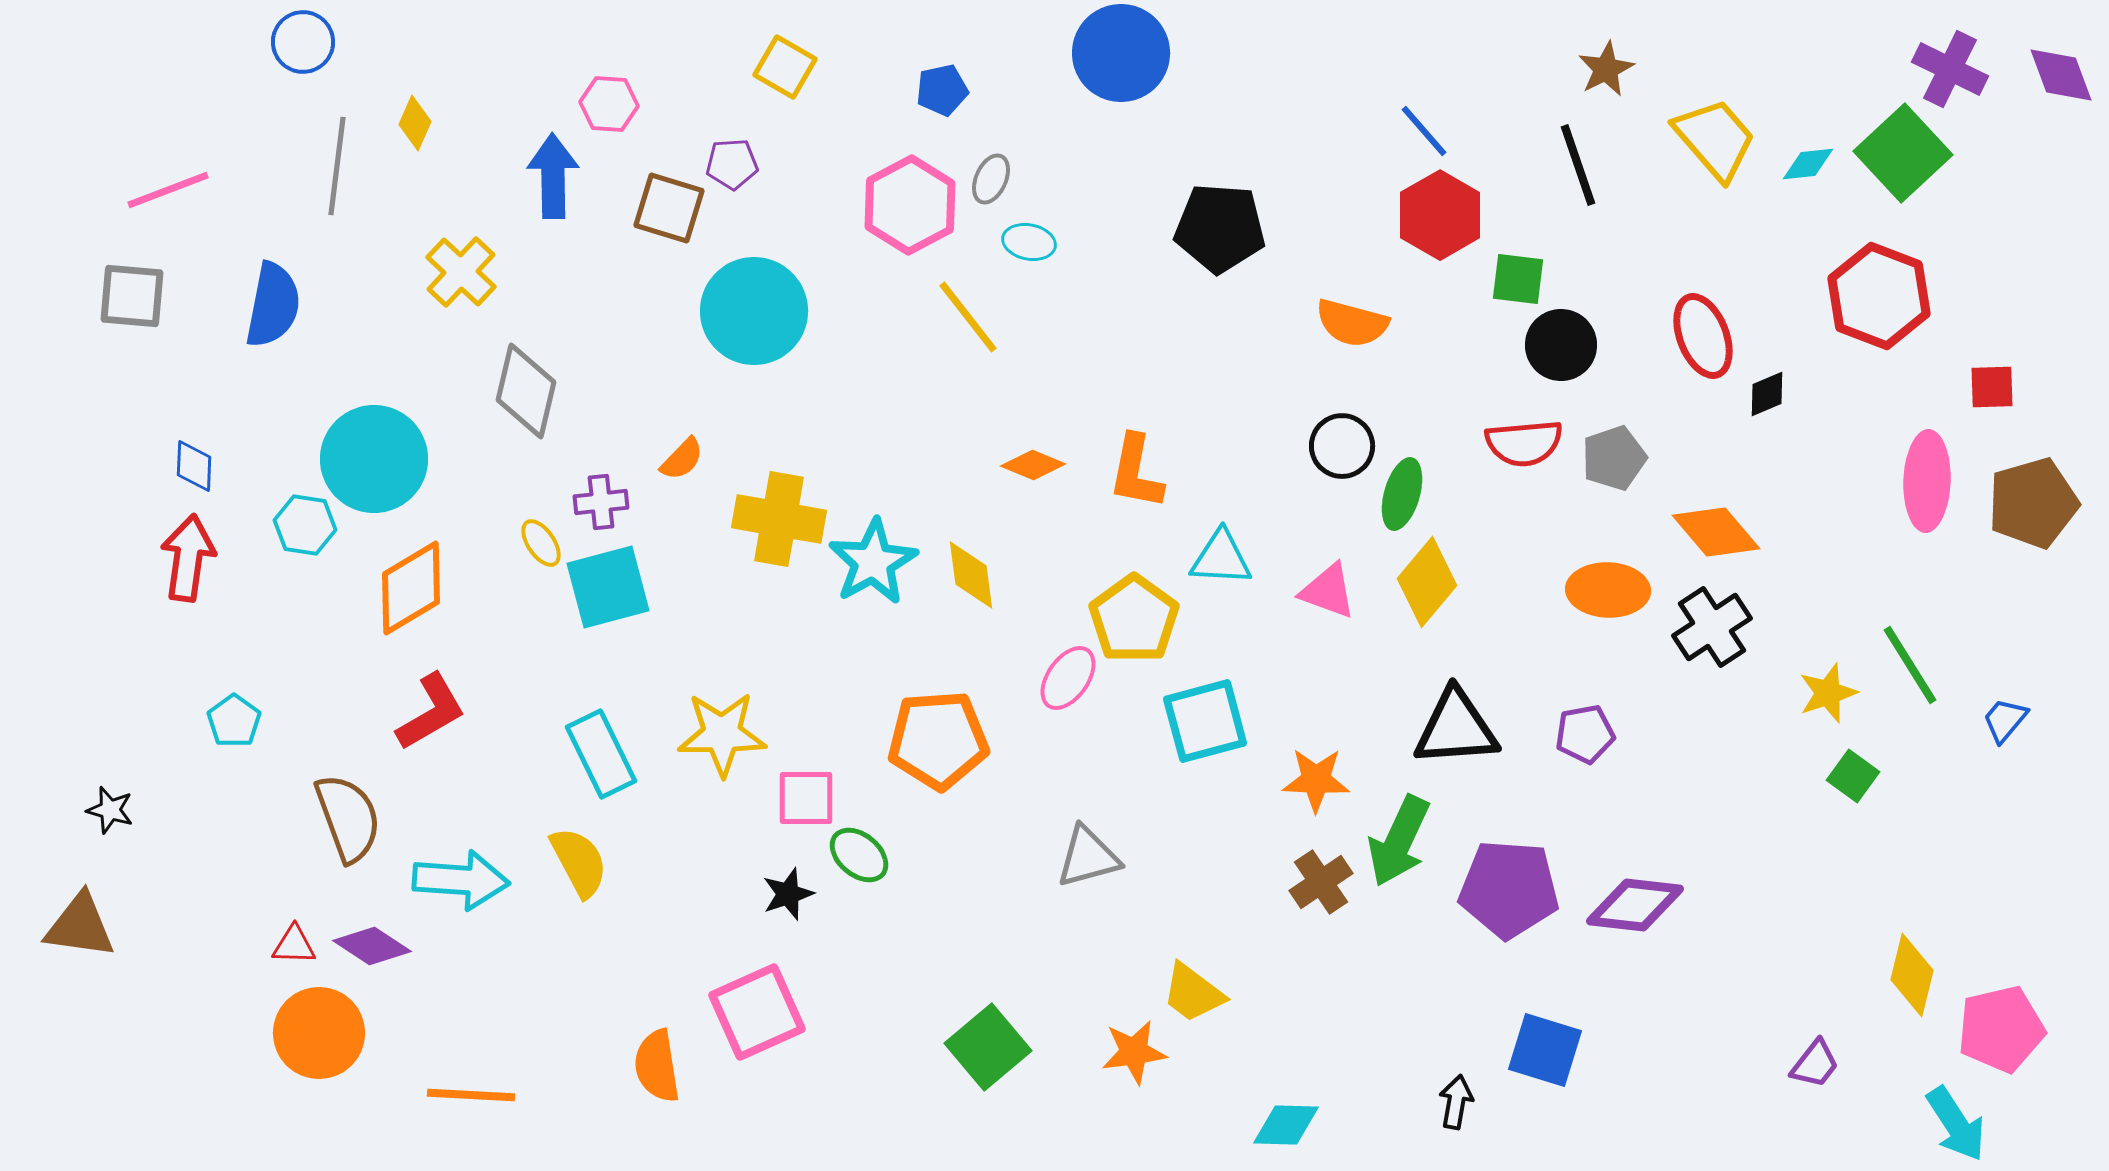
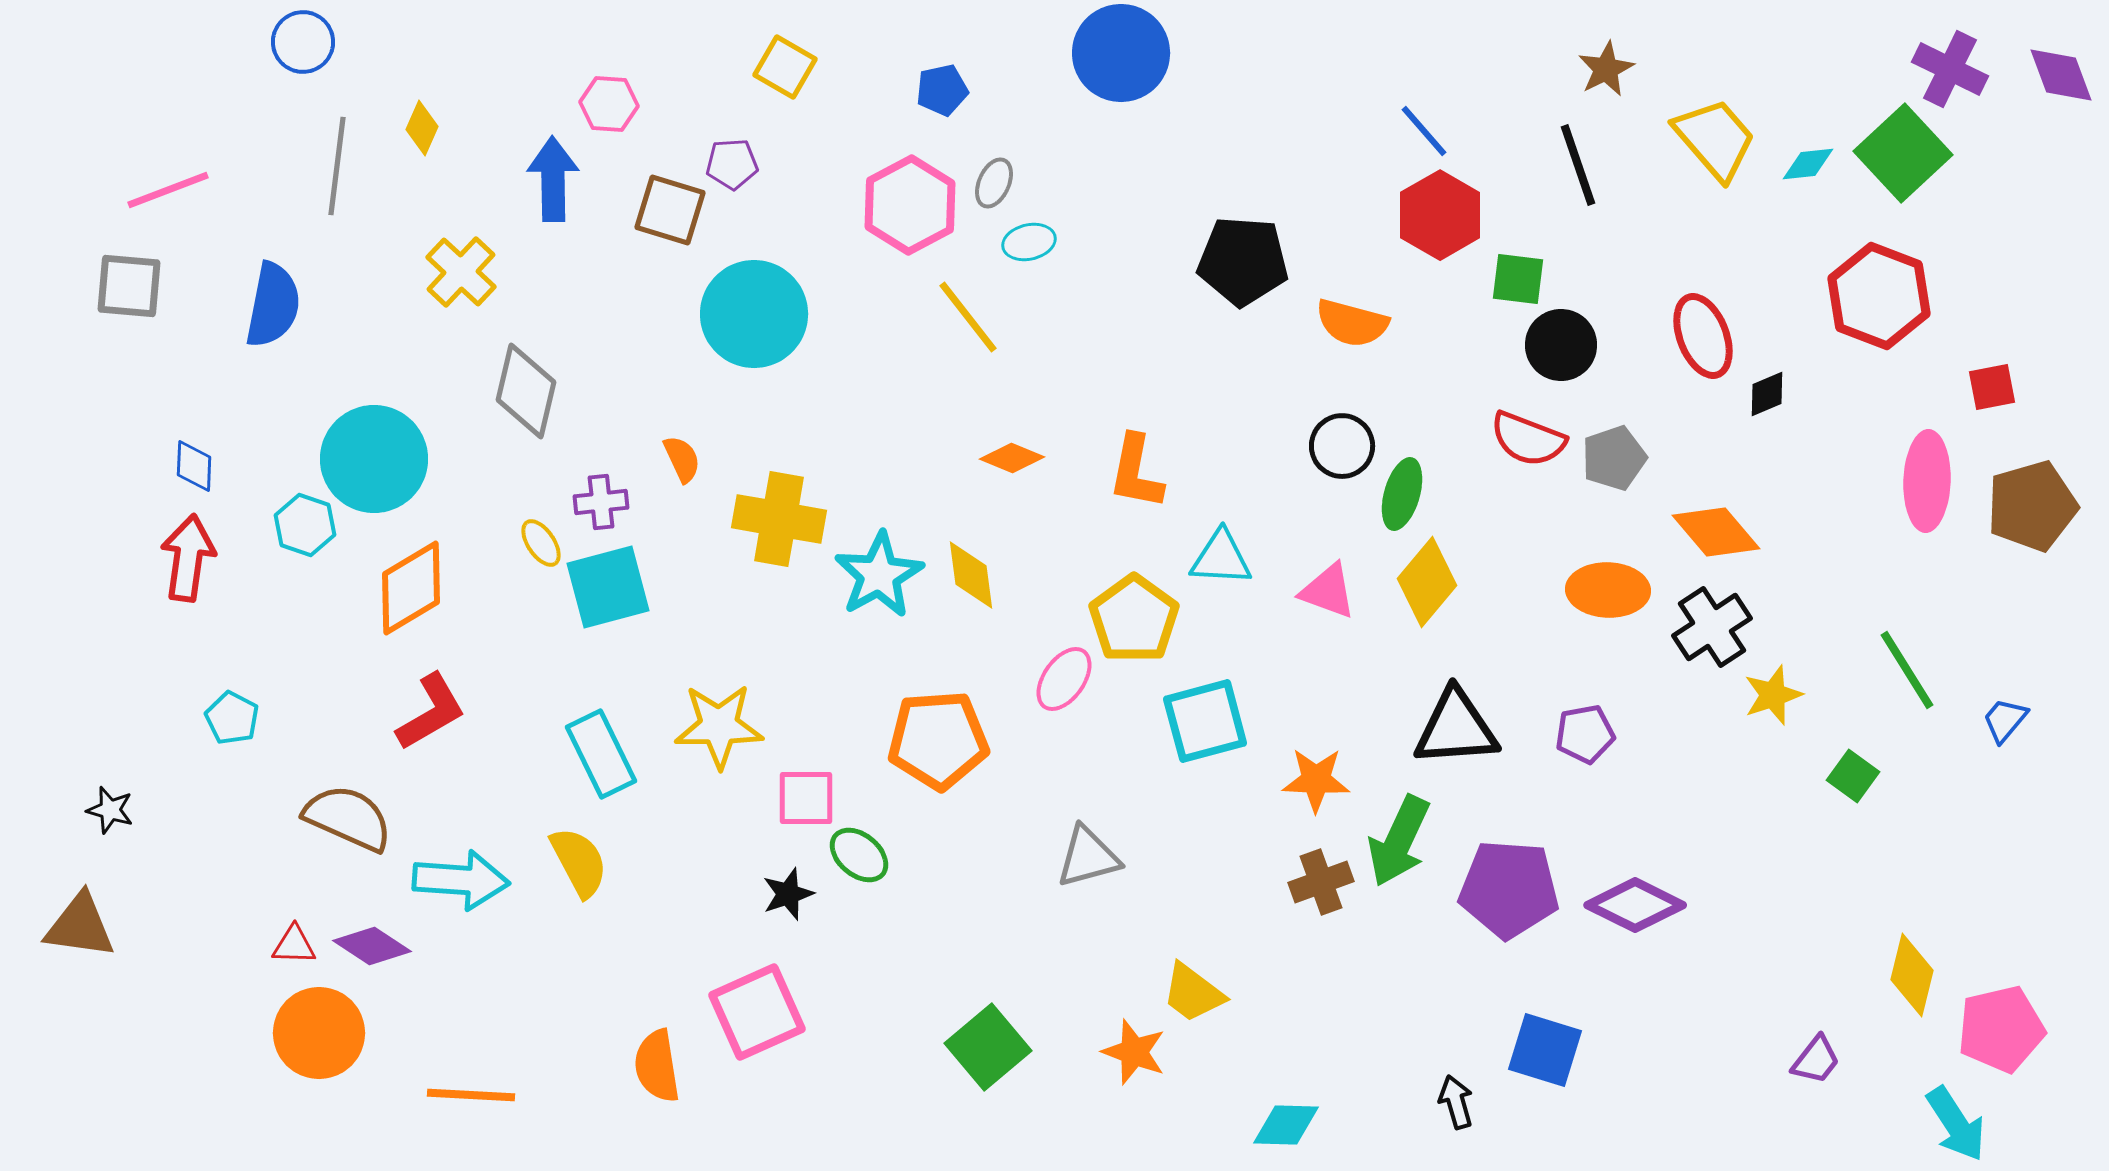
yellow diamond at (415, 123): moved 7 px right, 5 px down
blue arrow at (553, 176): moved 3 px down
gray ellipse at (991, 179): moved 3 px right, 4 px down
brown square at (669, 208): moved 1 px right, 2 px down
black pentagon at (1220, 228): moved 23 px right, 33 px down
cyan ellipse at (1029, 242): rotated 24 degrees counterclockwise
gray square at (132, 296): moved 3 px left, 10 px up
cyan circle at (754, 311): moved 3 px down
red square at (1992, 387): rotated 9 degrees counterclockwise
red semicircle at (1524, 443): moved 4 px right, 4 px up; rotated 26 degrees clockwise
orange semicircle at (682, 459): rotated 69 degrees counterclockwise
orange diamond at (1033, 465): moved 21 px left, 7 px up
brown pentagon at (2033, 503): moved 1 px left, 3 px down
cyan hexagon at (305, 525): rotated 10 degrees clockwise
cyan star at (873, 562): moved 6 px right, 13 px down
green line at (1910, 665): moved 3 px left, 5 px down
pink ellipse at (1068, 678): moved 4 px left, 1 px down
yellow star at (1828, 693): moved 55 px left, 2 px down
cyan pentagon at (234, 721): moved 2 px left, 3 px up; rotated 8 degrees counterclockwise
yellow star at (722, 734): moved 3 px left, 8 px up
brown semicircle at (348, 818): rotated 46 degrees counterclockwise
brown cross at (1321, 882): rotated 14 degrees clockwise
purple diamond at (1635, 905): rotated 20 degrees clockwise
orange star at (1134, 1052): rotated 28 degrees clockwise
purple trapezoid at (1815, 1064): moved 1 px right, 4 px up
black arrow at (1456, 1102): rotated 26 degrees counterclockwise
